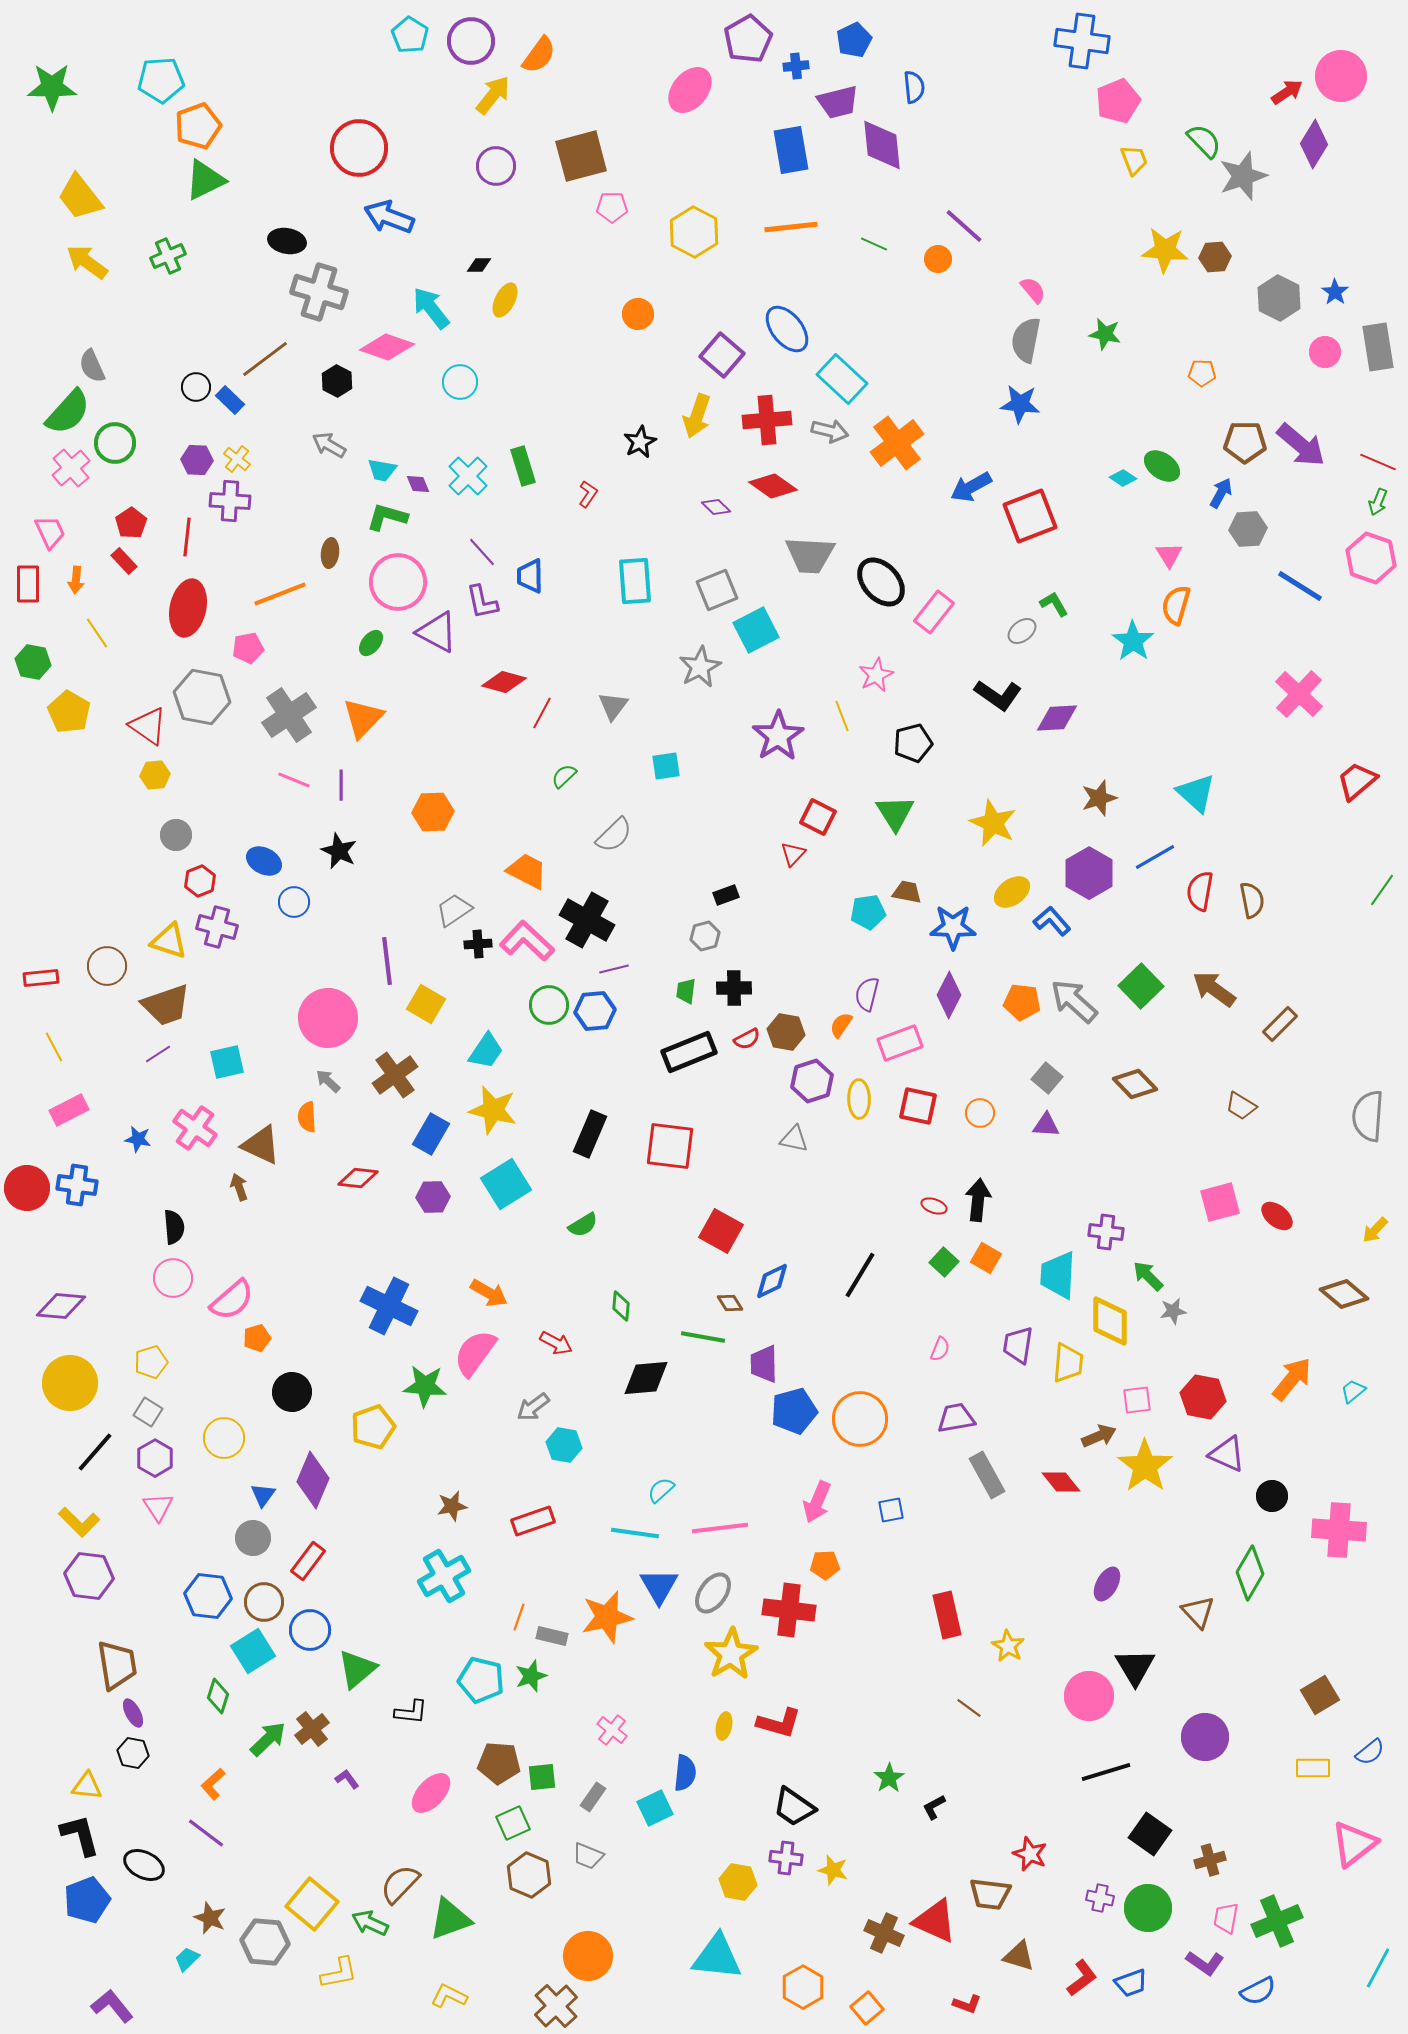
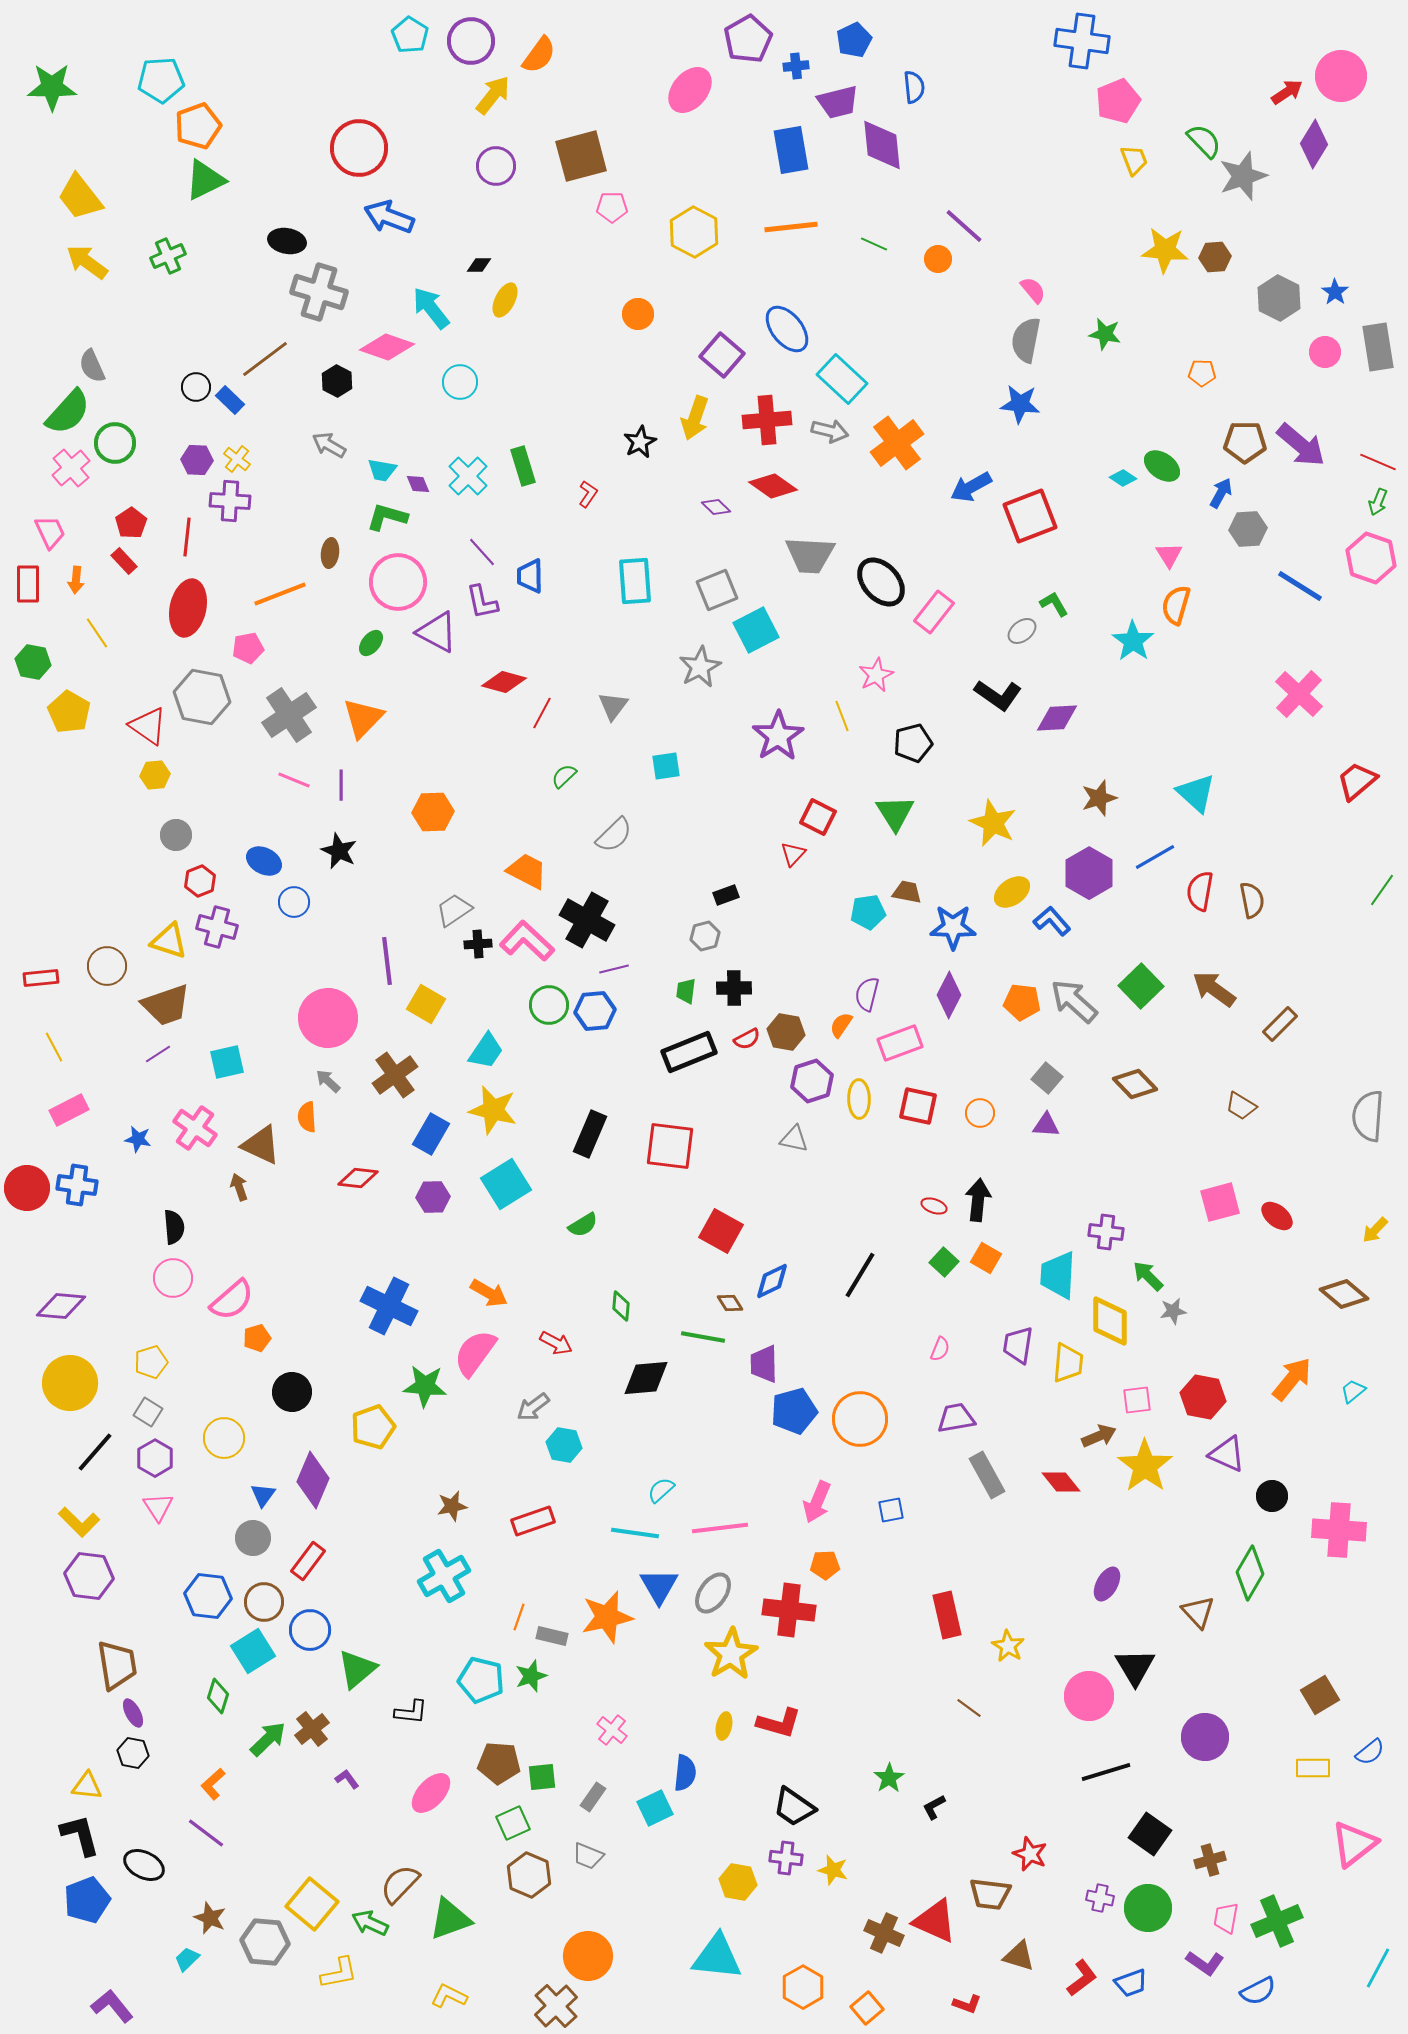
yellow arrow at (697, 416): moved 2 px left, 2 px down
